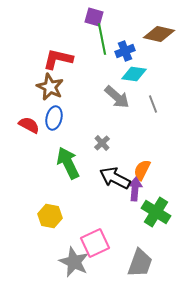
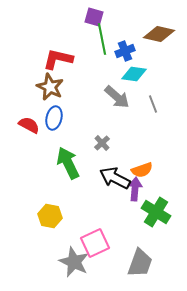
orange semicircle: rotated 135 degrees counterclockwise
